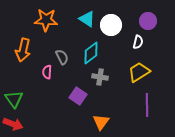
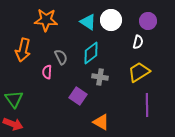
cyan triangle: moved 1 px right, 3 px down
white circle: moved 5 px up
gray semicircle: moved 1 px left
orange triangle: rotated 36 degrees counterclockwise
